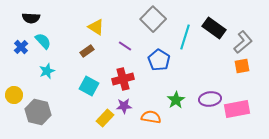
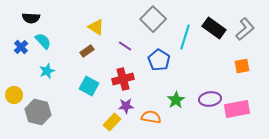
gray L-shape: moved 2 px right, 13 px up
purple star: moved 2 px right
yellow rectangle: moved 7 px right, 4 px down
